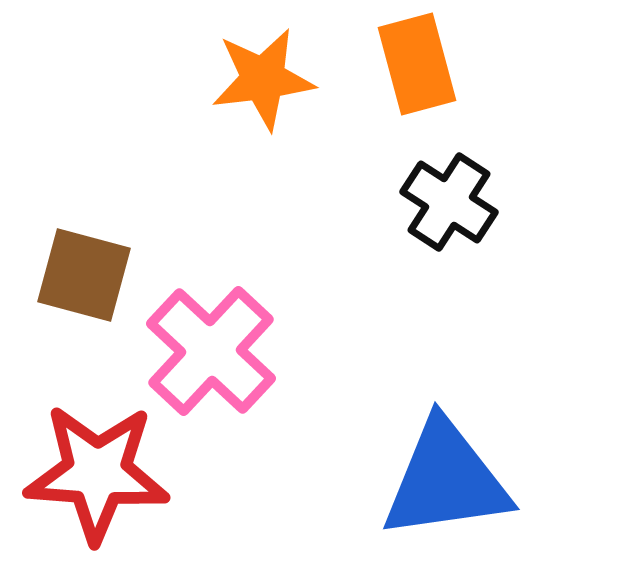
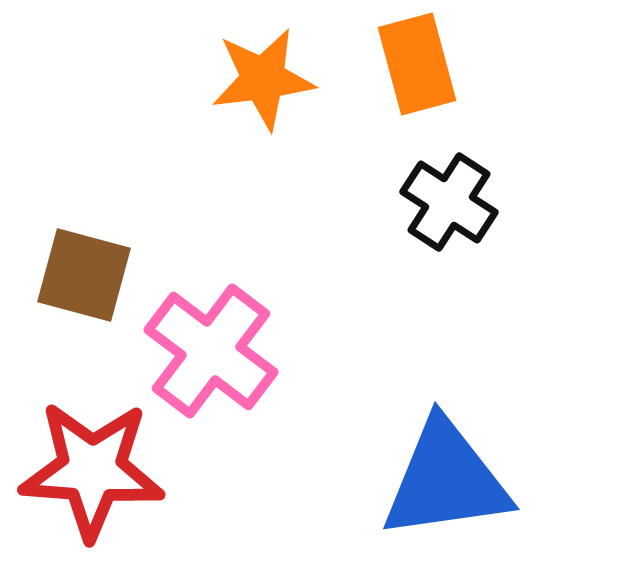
pink cross: rotated 6 degrees counterclockwise
red star: moved 5 px left, 3 px up
